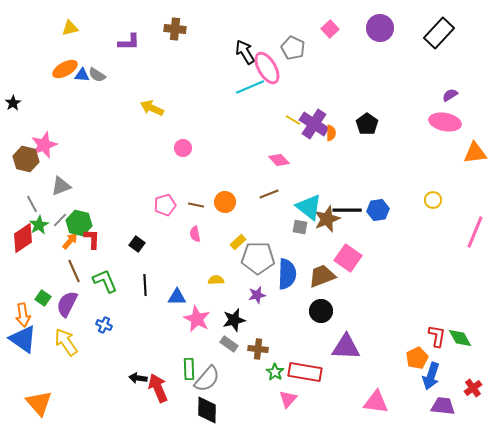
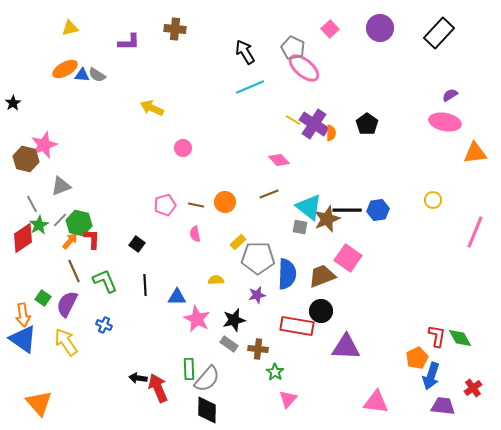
pink ellipse at (267, 68): moved 37 px right; rotated 20 degrees counterclockwise
red rectangle at (305, 372): moved 8 px left, 46 px up
